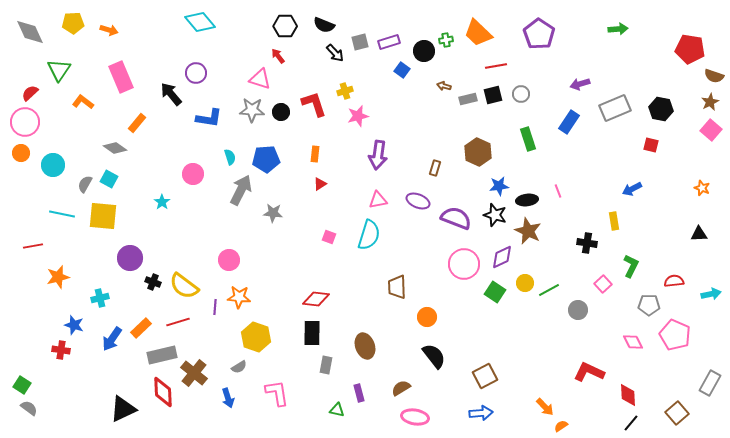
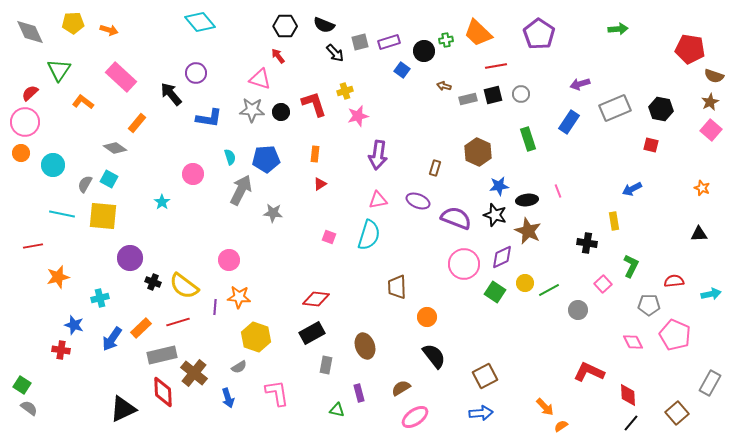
pink rectangle at (121, 77): rotated 24 degrees counterclockwise
black rectangle at (312, 333): rotated 60 degrees clockwise
pink ellipse at (415, 417): rotated 44 degrees counterclockwise
